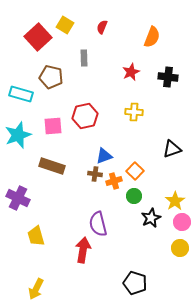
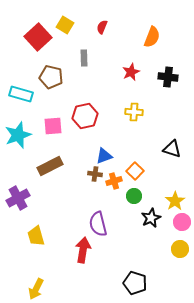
black triangle: rotated 36 degrees clockwise
brown rectangle: moved 2 px left; rotated 45 degrees counterclockwise
purple cross: rotated 35 degrees clockwise
yellow circle: moved 1 px down
